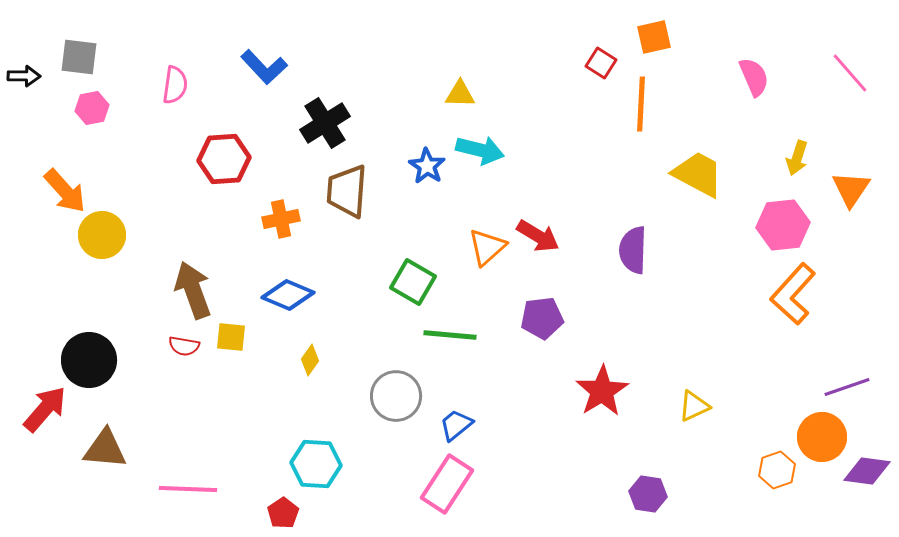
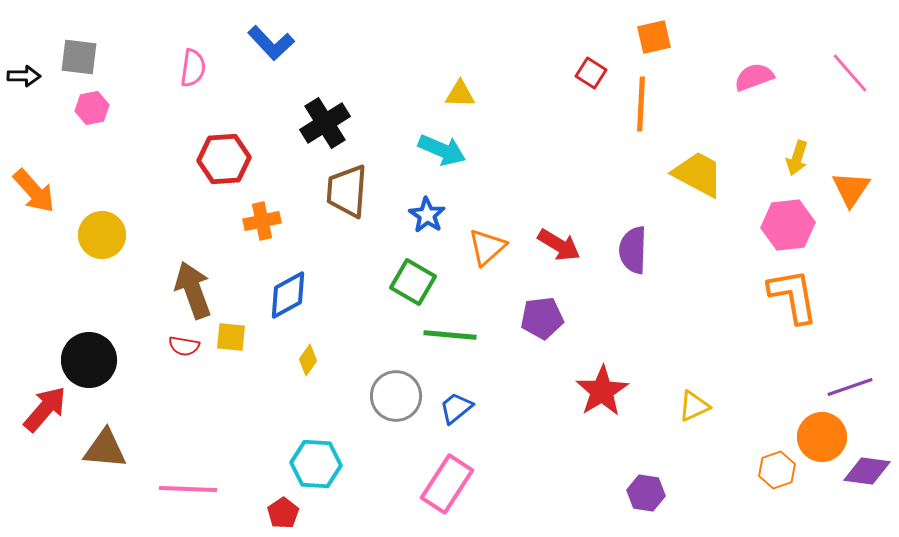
red square at (601, 63): moved 10 px left, 10 px down
blue L-shape at (264, 67): moved 7 px right, 24 px up
pink semicircle at (754, 77): rotated 87 degrees counterclockwise
pink semicircle at (175, 85): moved 18 px right, 17 px up
cyan arrow at (480, 150): moved 38 px left; rotated 9 degrees clockwise
blue star at (427, 166): moved 49 px down
orange arrow at (65, 191): moved 31 px left
orange cross at (281, 219): moved 19 px left, 2 px down
pink hexagon at (783, 225): moved 5 px right
red arrow at (538, 236): moved 21 px right, 9 px down
orange L-shape at (793, 294): moved 2 px down; rotated 128 degrees clockwise
blue diamond at (288, 295): rotated 51 degrees counterclockwise
yellow diamond at (310, 360): moved 2 px left
purple line at (847, 387): moved 3 px right
blue trapezoid at (456, 425): moved 17 px up
purple hexagon at (648, 494): moved 2 px left, 1 px up
